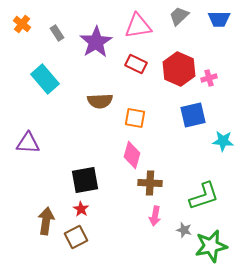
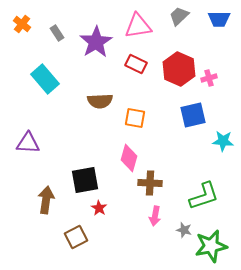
pink diamond: moved 3 px left, 3 px down
red star: moved 18 px right, 1 px up
brown arrow: moved 21 px up
